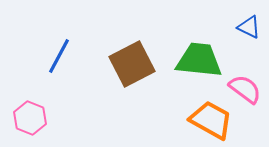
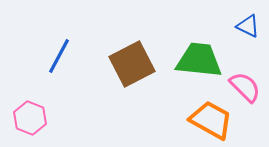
blue triangle: moved 1 px left, 1 px up
pink semicircle: moved 2 px up; rotated 8 degrees clockwise
